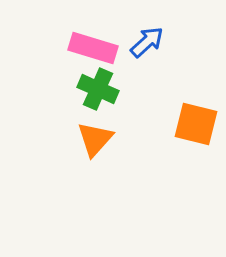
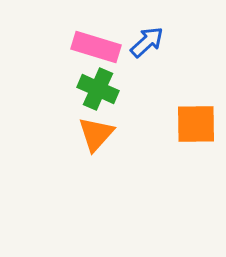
pink rectangle: moved 3 px right, 1 px up
orange square: rotated 15 degrees counterclockwise
orange triangle: moved 1 px right, 5 px up
